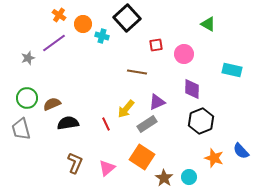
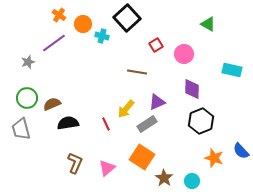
red square: rotated 24 degrees counterclockwise
gray star: moved 4 px down
cyan circle: moved 3 px right, 4 px down
